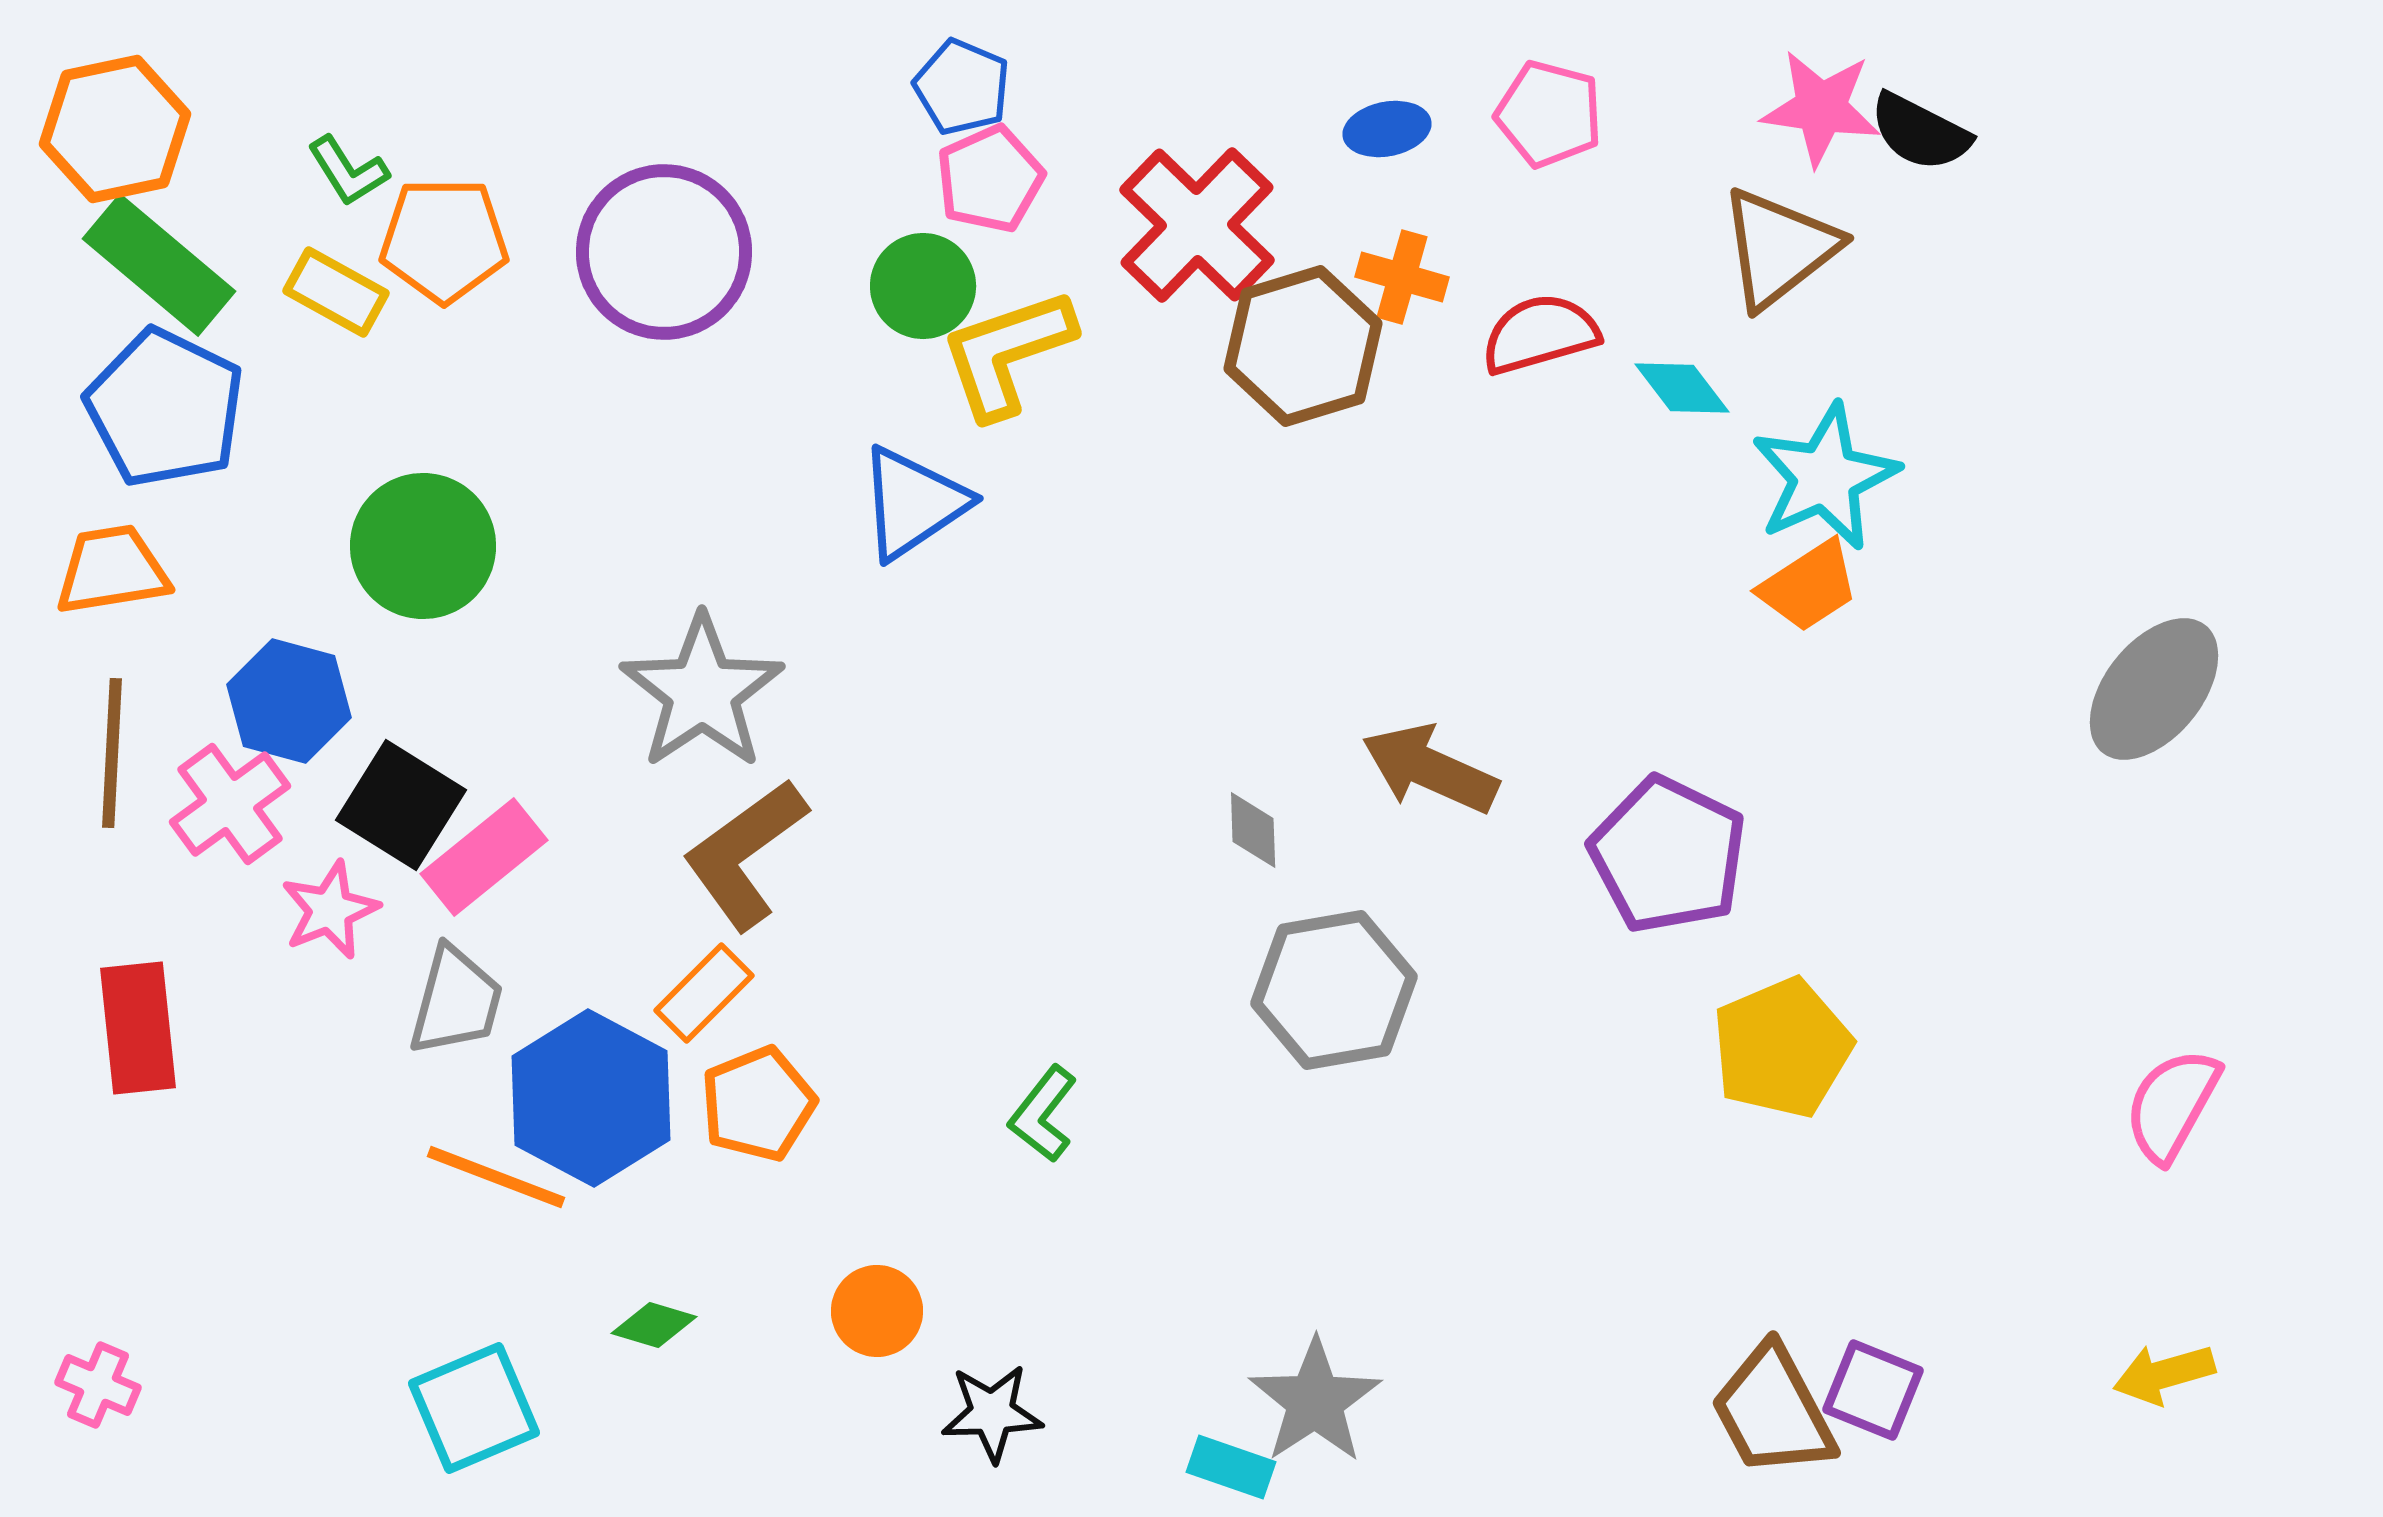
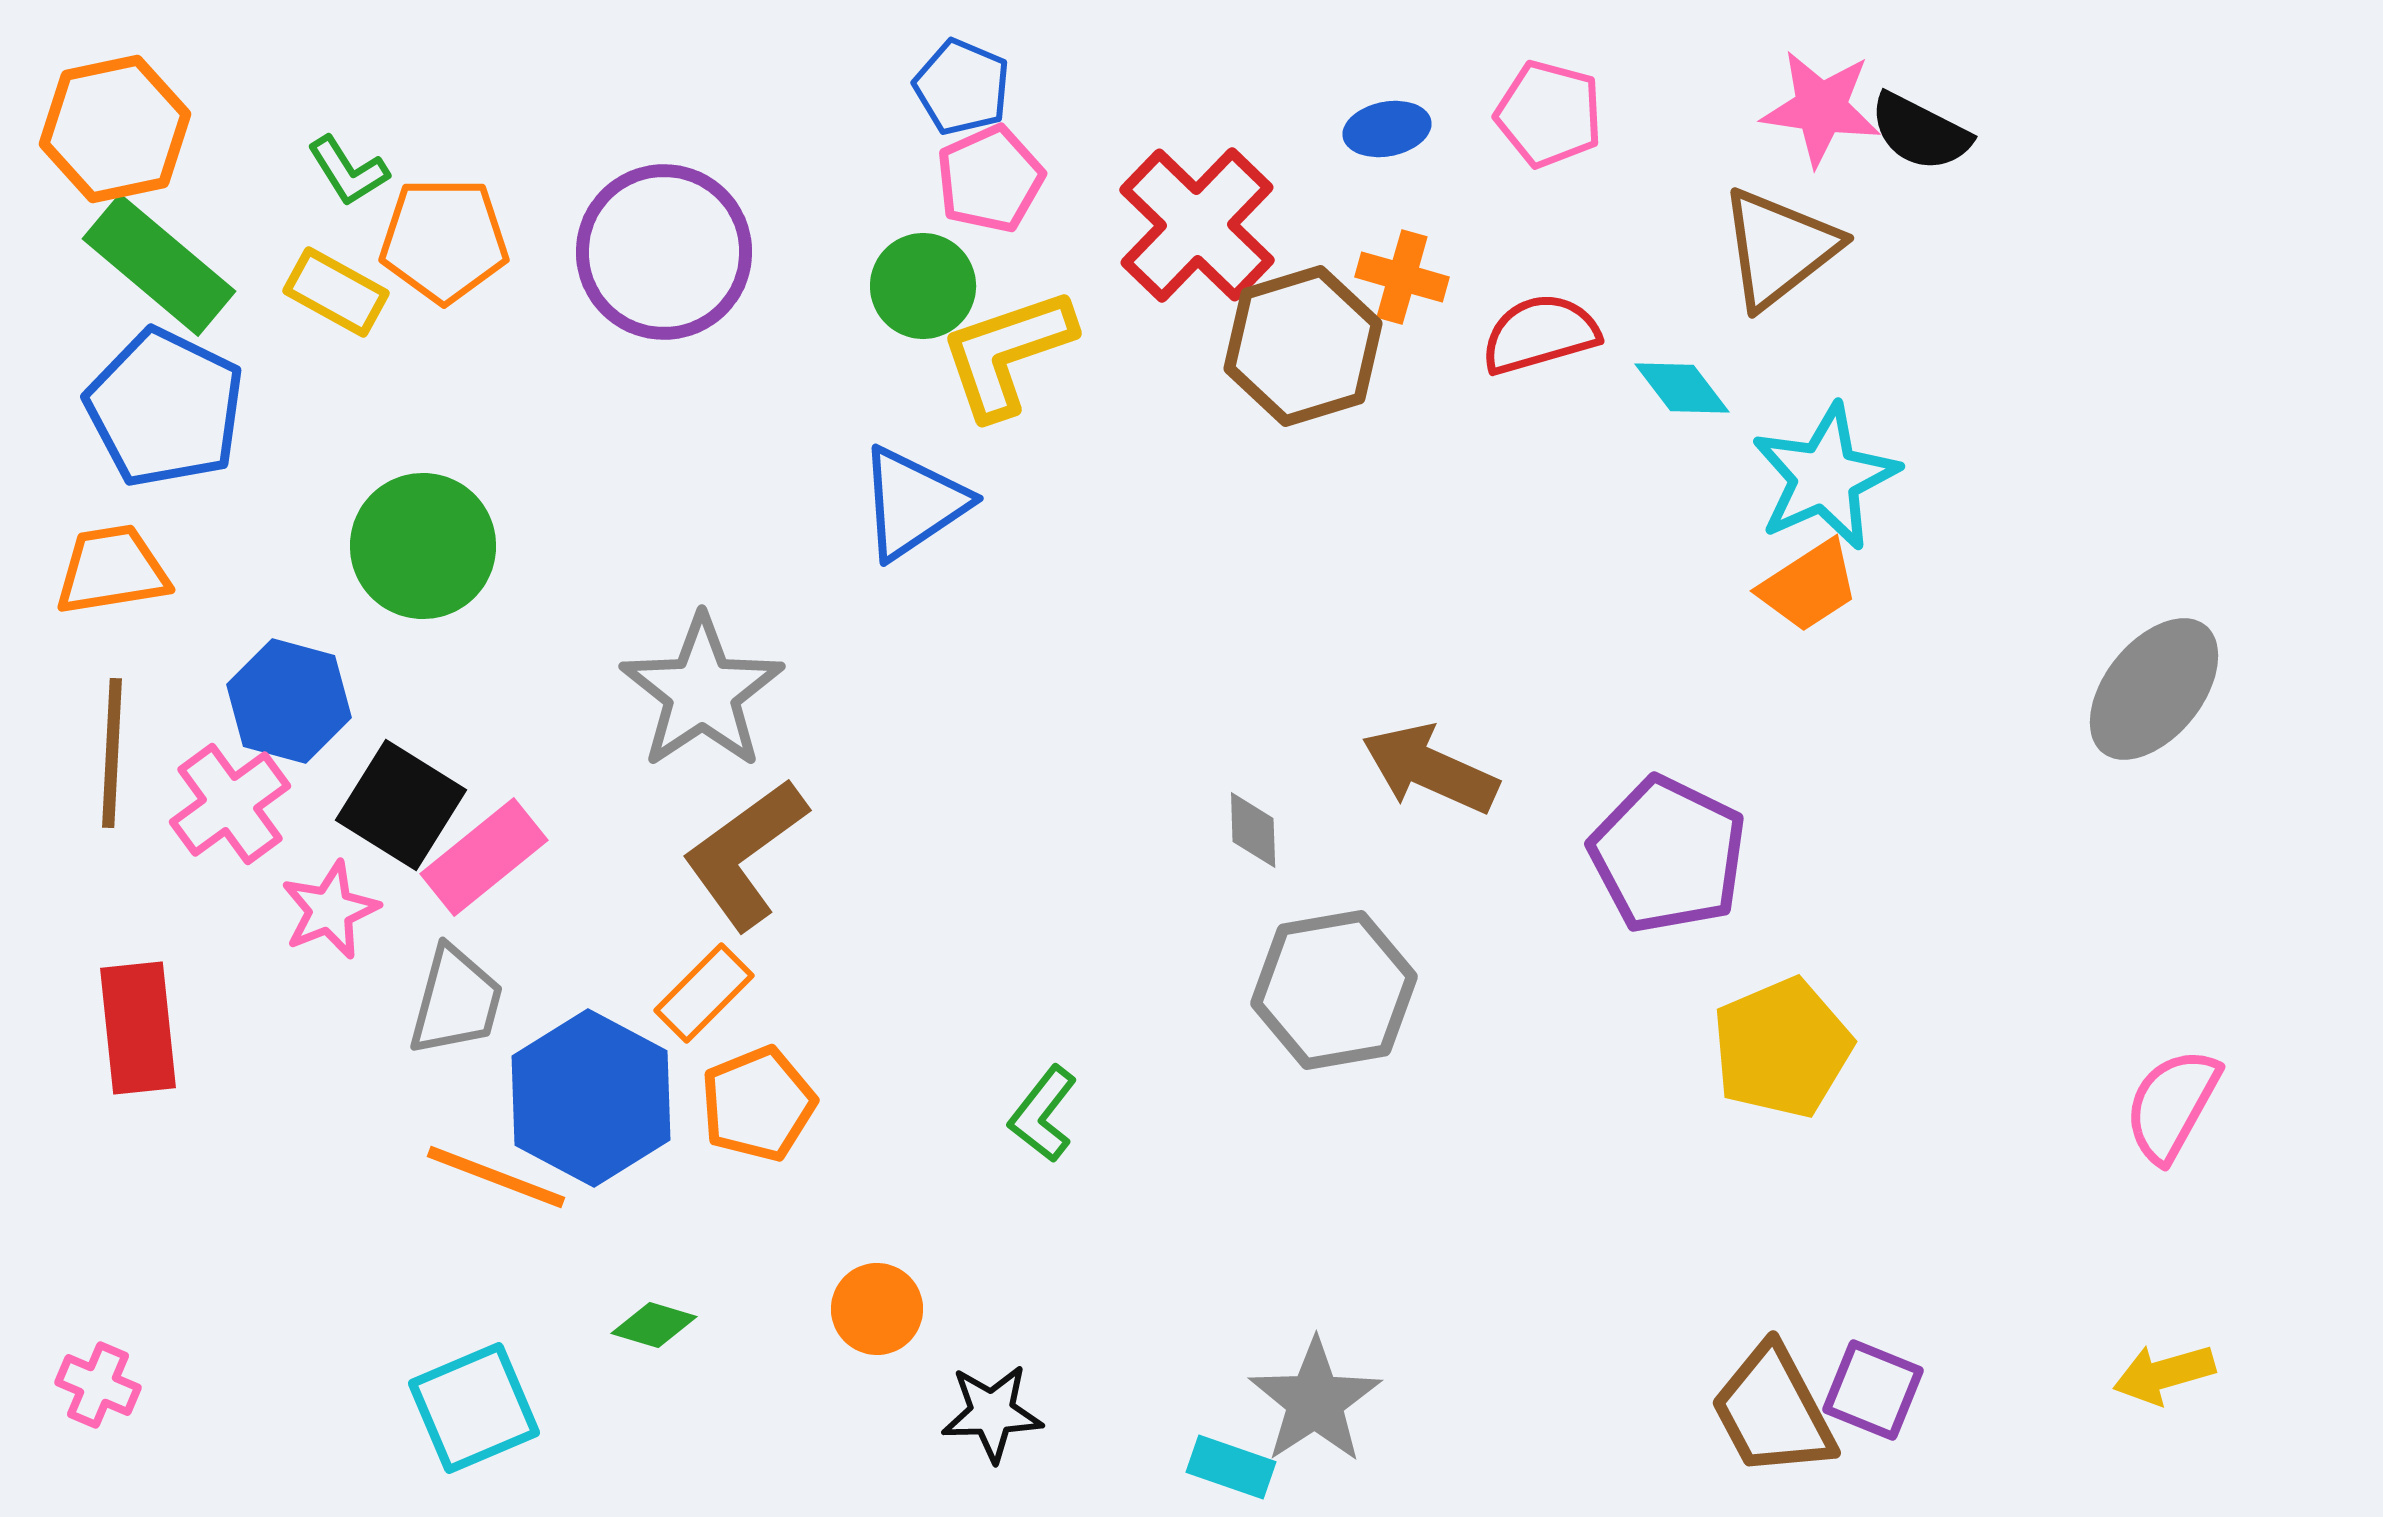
orange circle at (877, 1311): moved 2 px up
